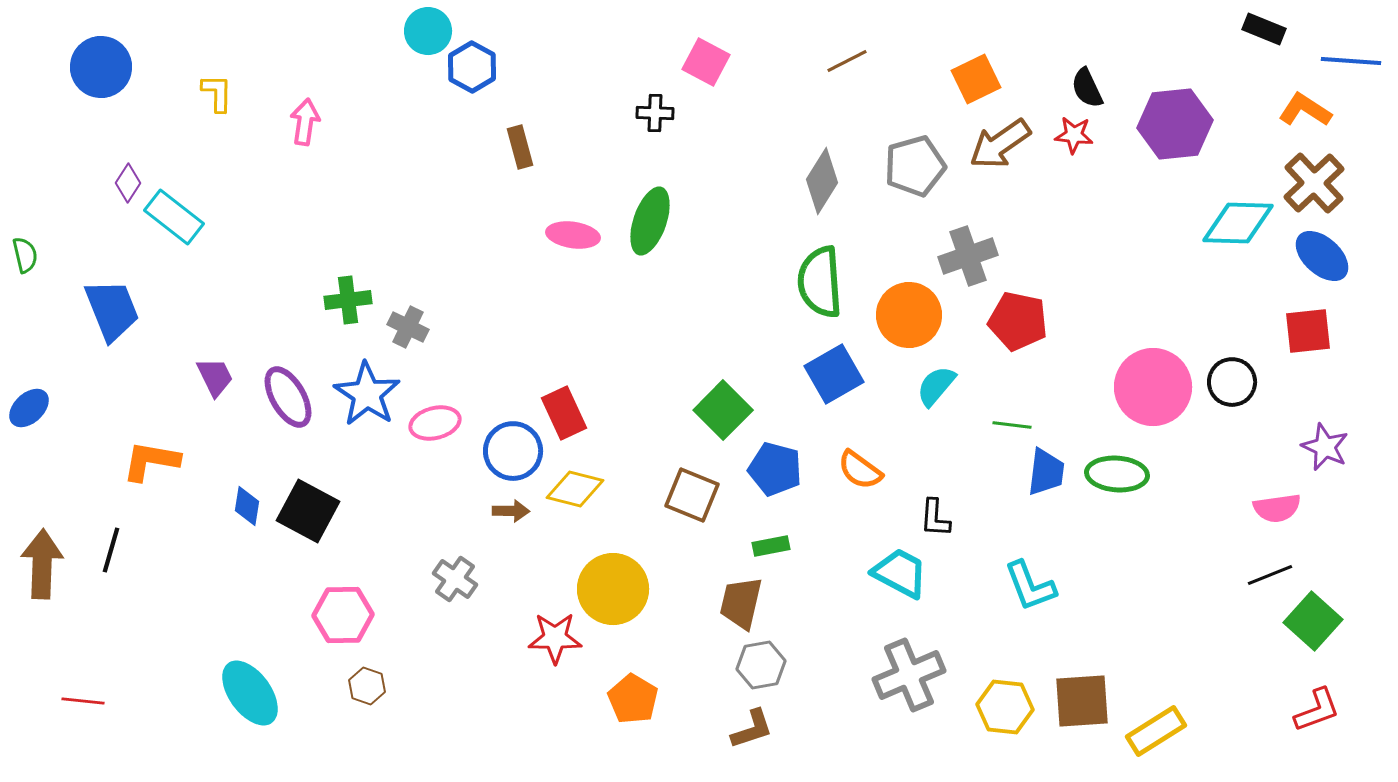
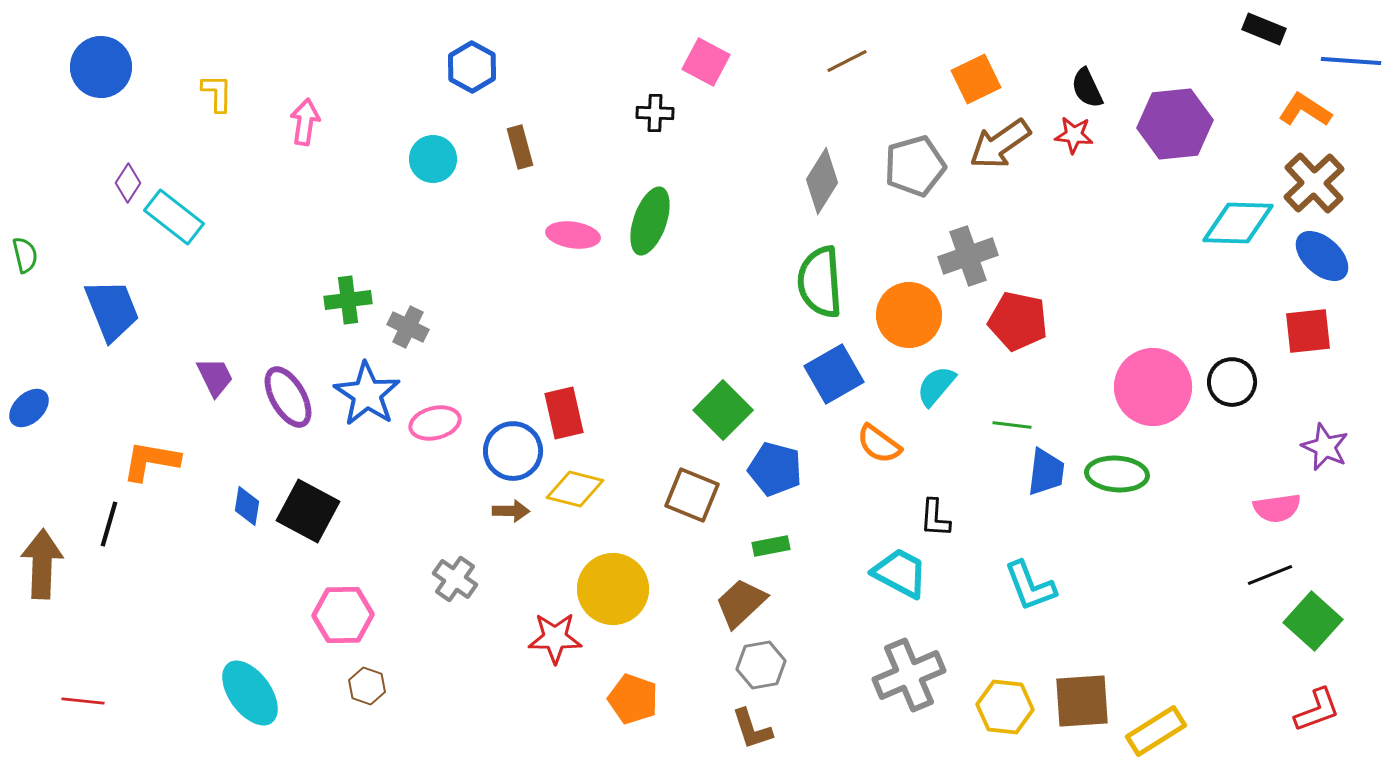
cyan circle at (428, 31): moved 5 px right, 128 px down
red rectangle at (564, 413): rotated 12 degrees clockwise
orange semicircle at (860, 470): moved 19 px right, 26 px up
black line at (111, 550): moved 2 px left, 26 px up
brown trapezoid at (741, 603): rotated 34 degrees clockwise
orange pentagon at (633, 699): rotated 12 degrees counterclockwise
brown L-shape at (752, 729): rotated 90 degrees clockwise
